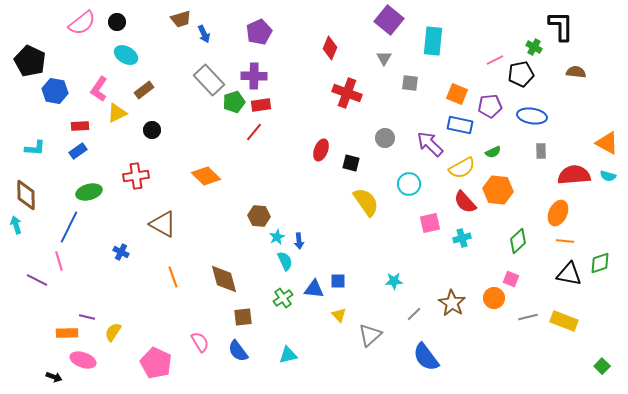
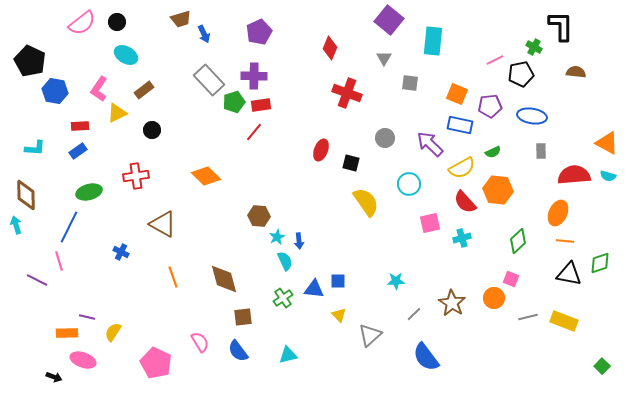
cyan star at (394, 281): moved 2 px right
